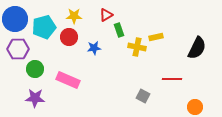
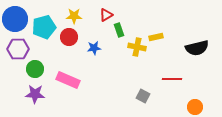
black semicircle: rotated 50 degrees clockwise
purple star: moved 4 px up
